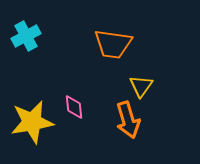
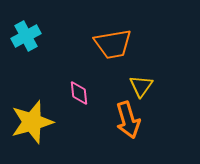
orange trapezoid: rotated 18 degrees counterclockwise
pink diamond: moved 5 px right, 14 px up
yellow star: rotated 6 degrees counterclockwise
